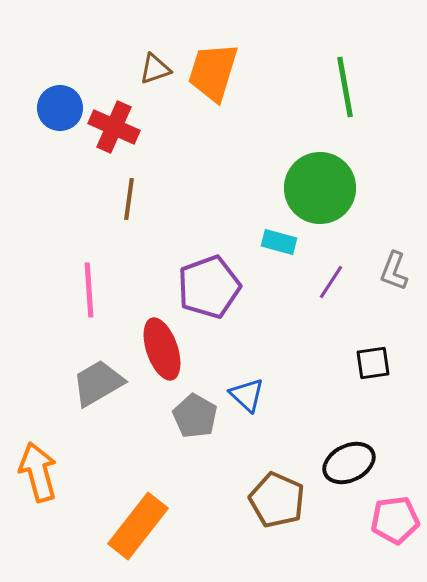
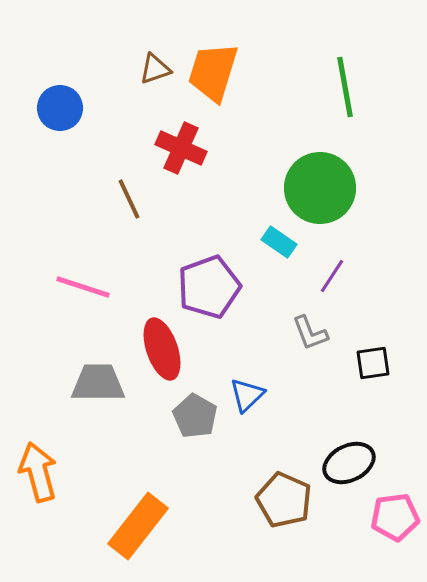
red cross: moved 67 px right, 21 px down
brown line: rotated 33 degrees counterclockwise
cyan rectangle: rotated 20 degrees clockwise
gray L-shape: moved 84 px left, 62 px down; rotated 42 degrees counterclockwise
purple line: moved 1 px right, 6 px up
pink line: moved 6 px left, 3 px up; rotated 68 degrees counterclockwise
gray trapezoid: rotated 30 degrees clockwise
blue triangle: rotated 33 degrees clockwise
brown pentagon: moved 7 px right
pink pentagon: moved 3 px up
